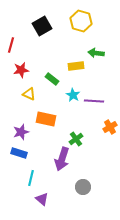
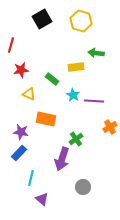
black square: moved 7 px up
yellow rectangle: moved 1 px down
purple star: rotated 28 degrees clockwise
blue rectangle: rotated 63 degrees counterclockwise
